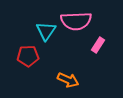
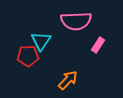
cyan triangle: moved 5 px left, 10 px down
orange arrow: rotated 70 degrees counterclockwise
